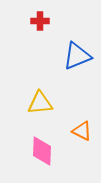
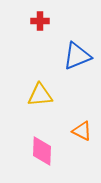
yellow triangle: moved 8 px up
